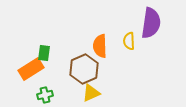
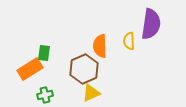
purple semicircle: moved 1 px down
orange rectangle: moved 1 px left
